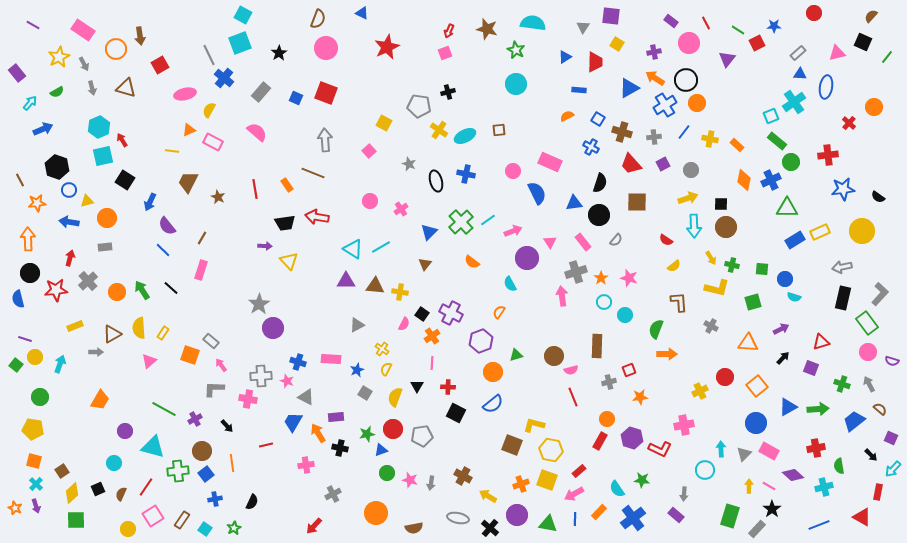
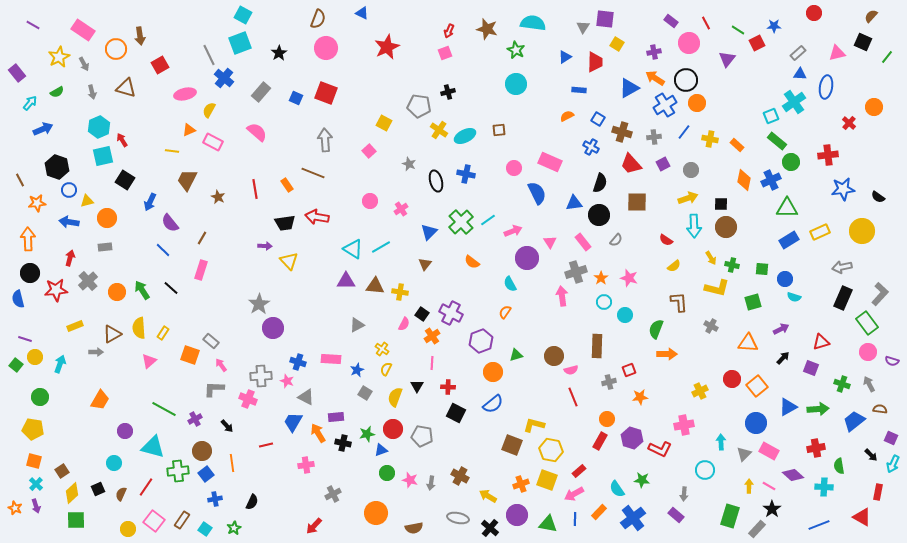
purple square at (611, 16): moved 6 px left, 3 px down
gray arrow at (92, 88): moved 4 px down
pink circle at (513, 171): moved 1 px right, 3 px up
brown trapezoid at (188, 182): moved 1 px left, 2 px up
purple semicircle at (167, 226): moved 3 px right, 3 px up
blue rectangle at (795, 240): moved 6 px left
black rectangle at (843, 298): rotated 10 degrees clockwise
orange semicircle at (499, 312): moved 6 px right
red circle at (725, 377): moved 7 px right, 2 px down
pink cross at (248, 399): rotated 12 degrees clockwise
brown semicircle at (880, 409): rotated 32 degrees counterclockwise
gray pentagon at (422, 436): rotated 20 degrees clockwise
black cross at (340, 448): moved 3 px right, 5 px up
cyan arrow at (721, 449): moved 7 px up
cyan arrow at (893, 469): moved 5 px up; rotated 18 degrees counterclockwise
brown cross at (463, 476): moved 3 px left
cyan cross at (824, 487): rotated 18 degrees clockwise
pink square at (153, 516): moved 1 px right, 5 px down; rotated 20 degrees counterclockwise
